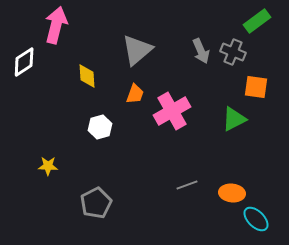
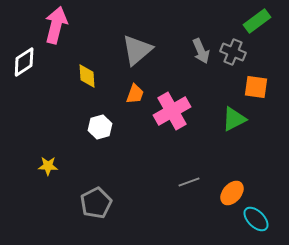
gray line: moved 2 px right, 3 px up
orange ellipse: rotated 55 degrees counterclockwise
